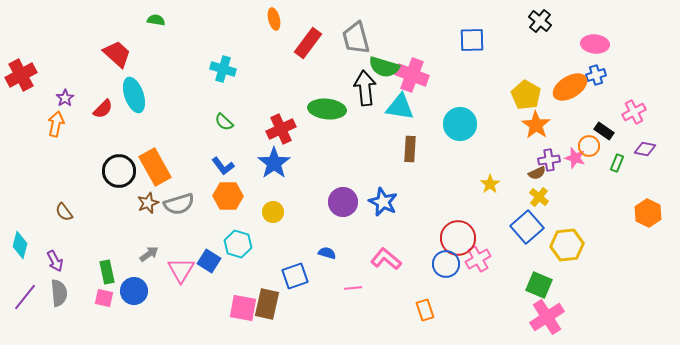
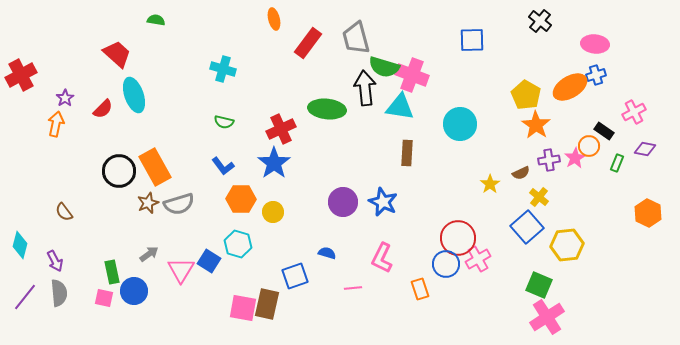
green semicircle at (224, 122): rotated 30 degrees counterclockwise
brown rectangle at (410, 149): moved 3 px left, 4 px down
pink star at (575, 158): rotated 25 degrees clockwise
brown semicircle at (537, 173): moved 16 px left
orange hexagon at (228, 196): moved 13 px right, 3 px down
pink L-shape at (386, 259): moved 4 px left, 1 px up; rotated 104 degrees counterclockwise
green rectangle at (107, 272): moved 5 px right
orange rectangle at (425, 310): moved 5 px left, 21 px up
